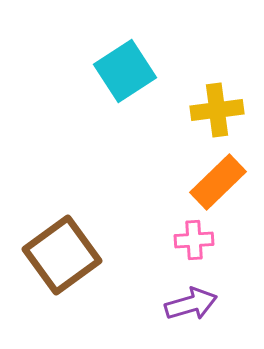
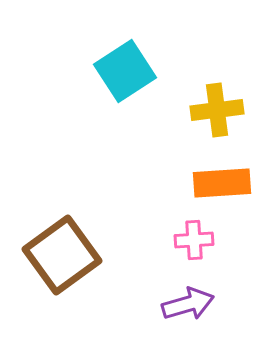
orange rectangle: moved 4 px right, 1 px down; rotated 40 degrees clockwise
purple arrow: moved 3 px left
